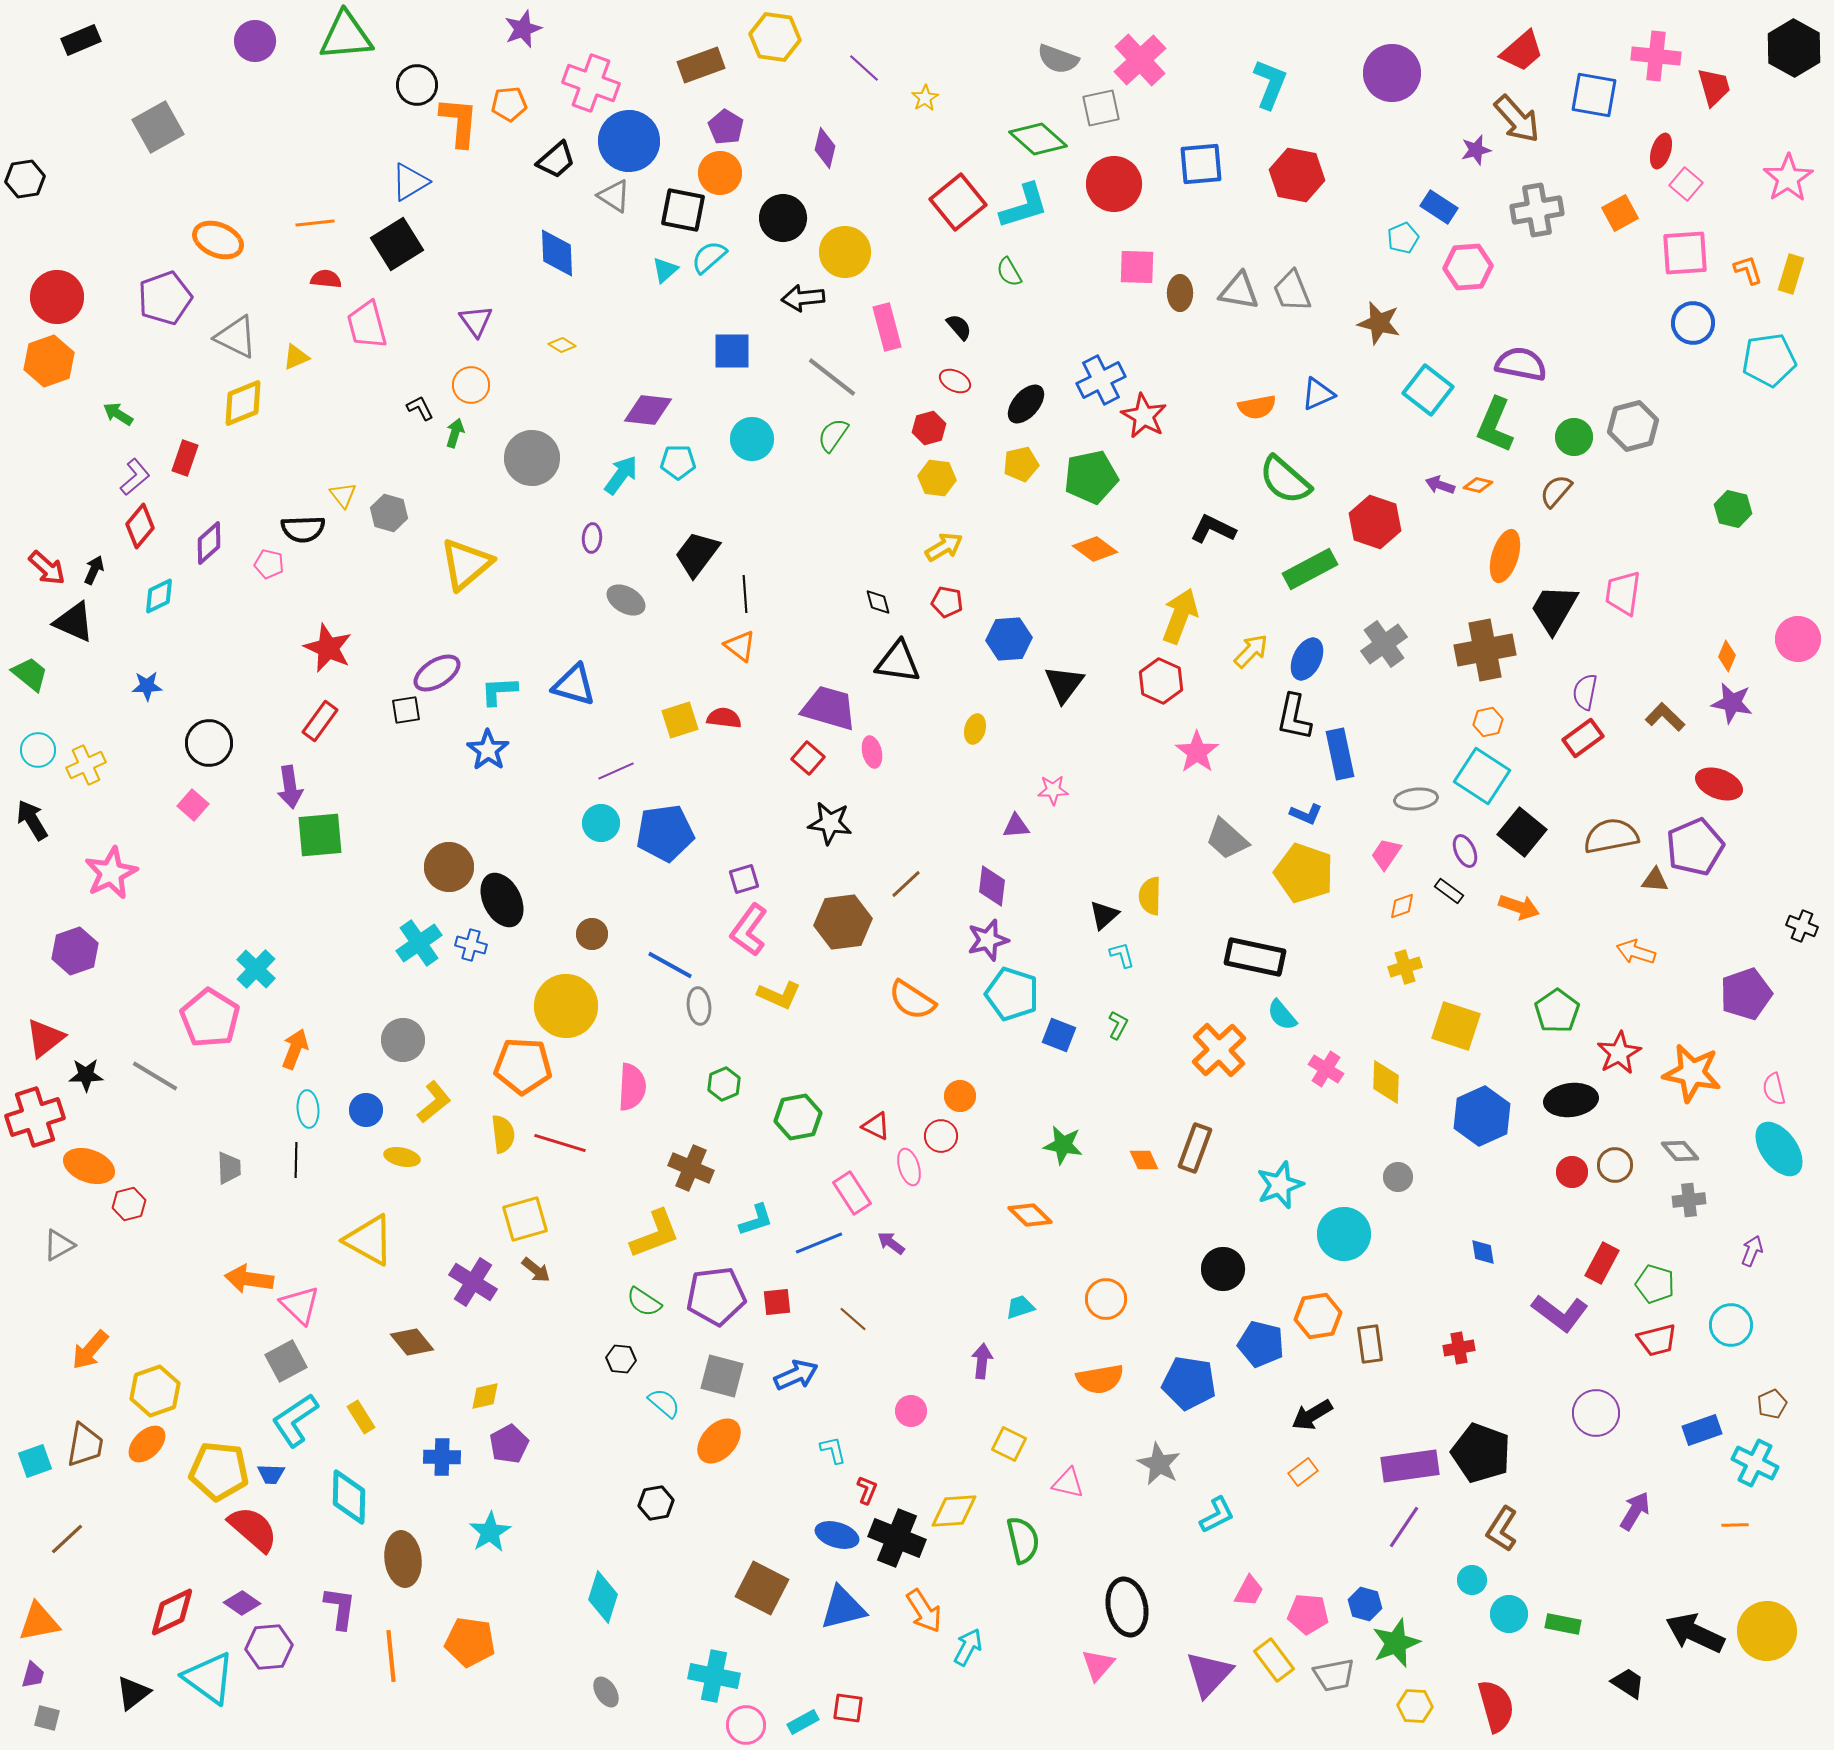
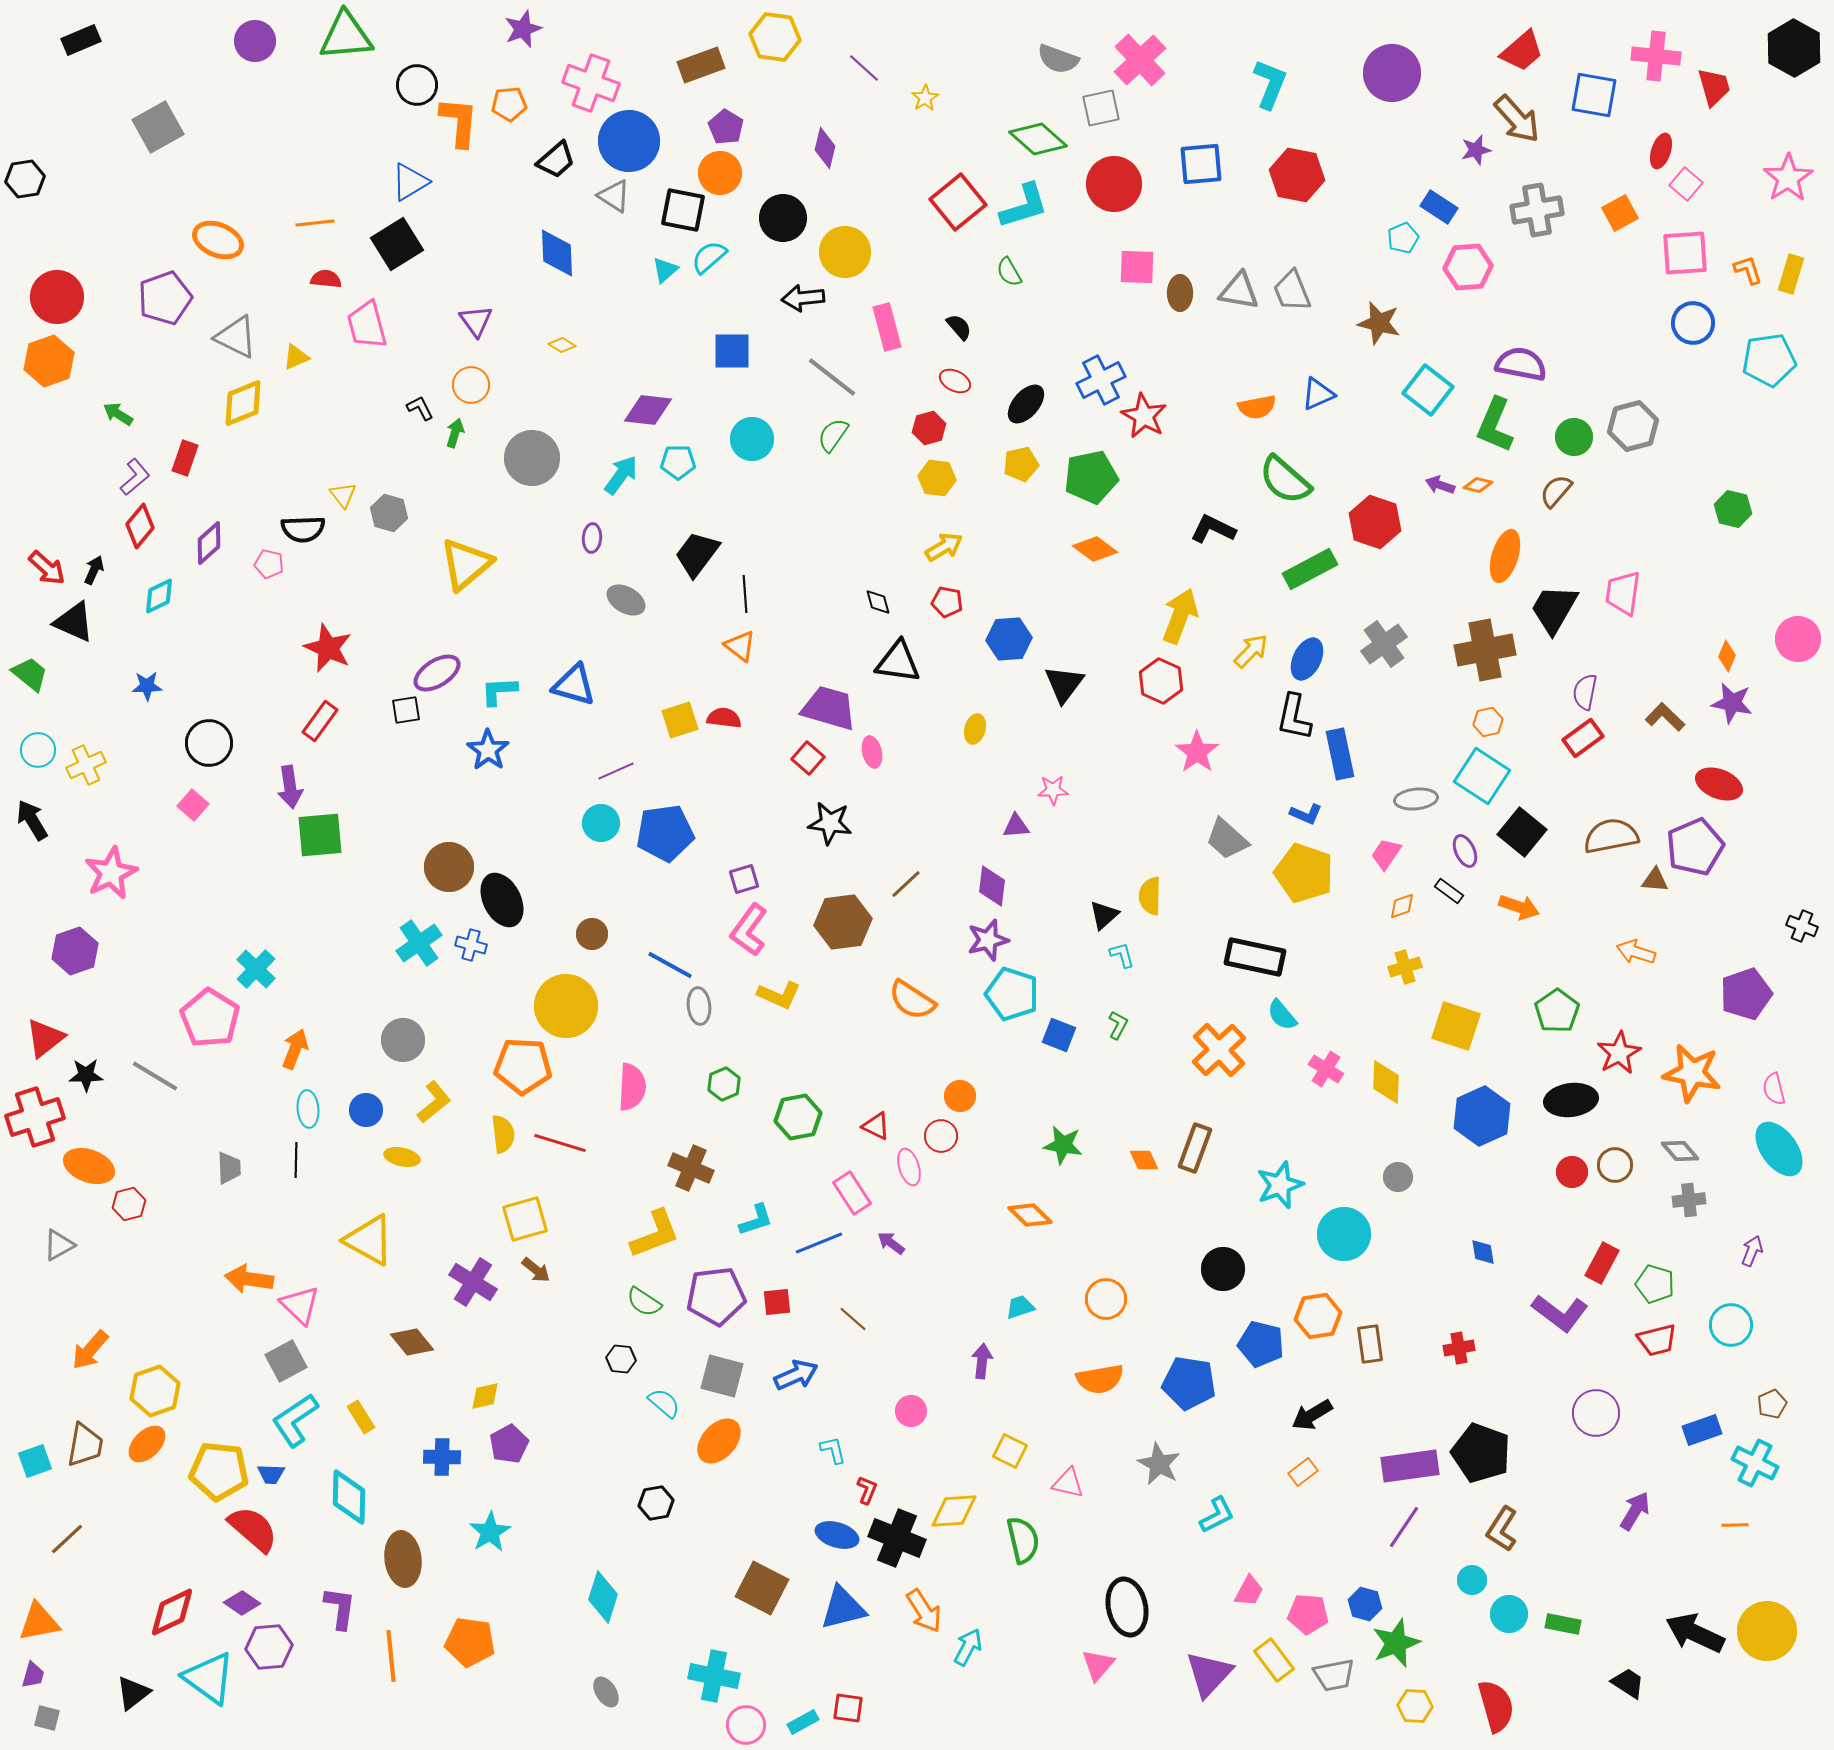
yellow square at (1009, 1444): moved 1 px right, 7 px down
